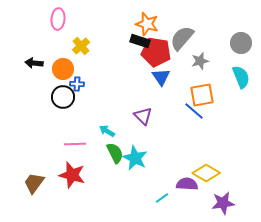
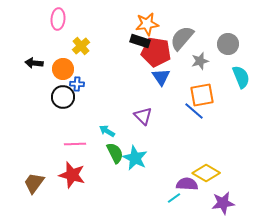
orange star: rotated 25 degrees counterclockwise
gray circle: moved 13 px left, 1 px down
cyan line: moved 12 px right
